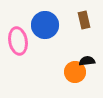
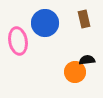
brown rectangle: moved 1 px up
blue circle: moved 2 px up
black semicircle: moved 1 px up
